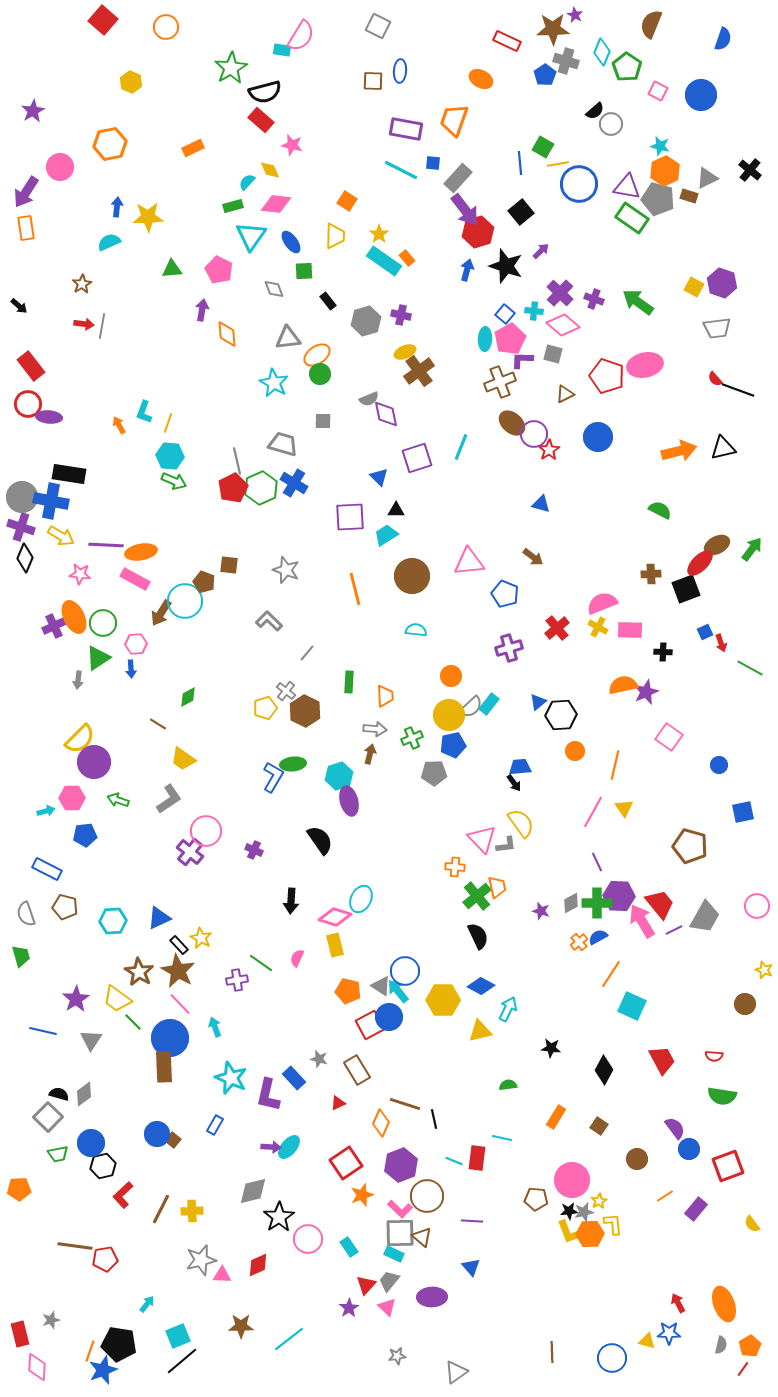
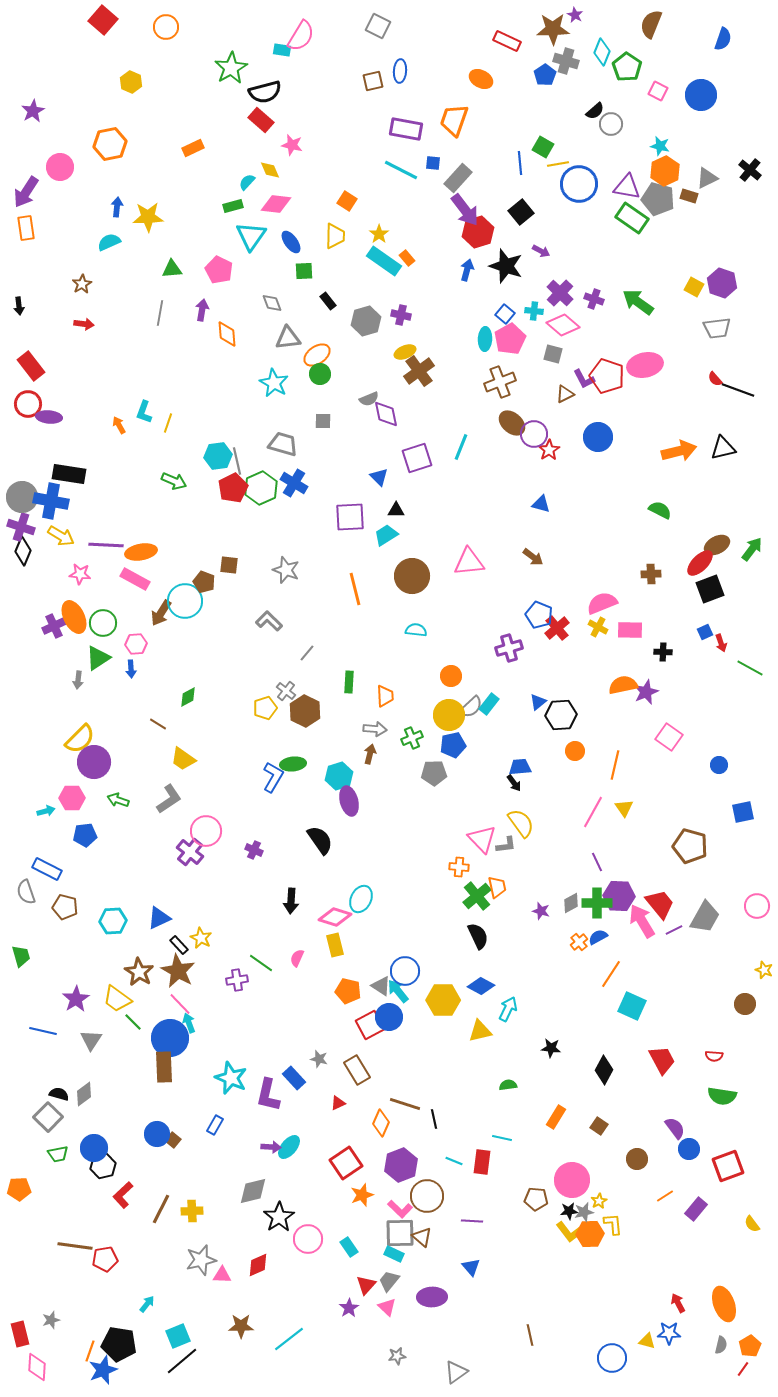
brown square at (373, 81): rotated 15 degrees counterclockwise
purple arrow at (541, 251): rotated 72 degrees clockwise
gray diamond at (274, 289): moved 2 px left, 14 px down
black arrow at (19, 306): rotated 42 degrees clockwise
gray line at (102, 326): moved 58 px right, 13 px up
purple L-shape at (522, 360): moved 62 px right, 19 px down; rotated 120 degrees counterclockwise
cyan hexagon at (170, 456): moved 48 px right; rotated 12 degrees counterclockwise
black diamond at (25, 558): moved 2 px left, 7 px up
black square at (686, 589): moved 24 px right
blue pentagon at (505, 594): moved 34 px right, 21 px down
orange cross at (455, 867): moved 4 px right
gray semicircle at (26, 914): moved 22 px up
cyan arrow at (215, 1027): moved 26 px left, 4 px up
blue circle at (91, 1143): moved 3 px right, 5 px down
red rectangle at (477, 1158): moved 5 px right, 4 px down
yellow L-shape at (569, 1232): rotated 16 degrees counterclockwise
brown line at (552, 1352): moved 22 px left, 17 px up; rotated 10 degrees counterclockwise
